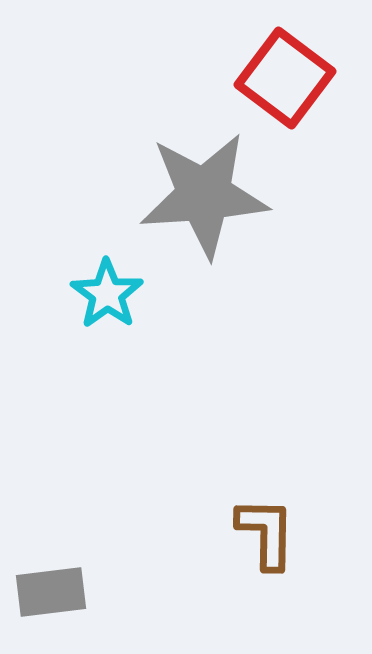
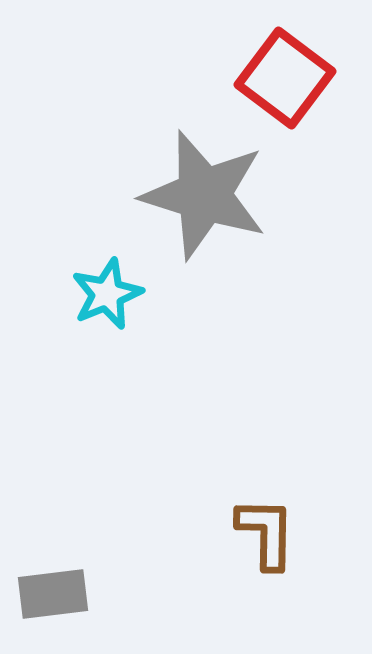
gray star: rotated 21 degrees clockwise
cyan star: rotated 14 degrees clockwise
gray rectangle: moved 2 px right, 2 px down
